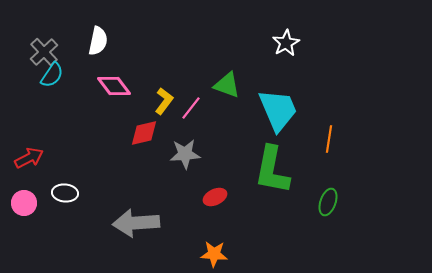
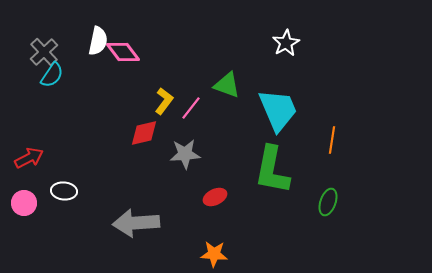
pink diamond: moved 9 px right, 34 px up
orange line: moved 3 px right, 1 px down
white ellipse: moved 1 px left, 2 px up
